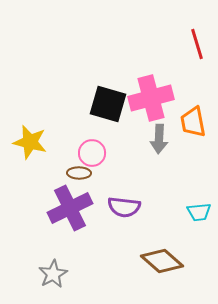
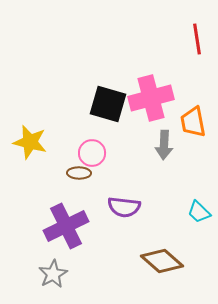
red line: moved 5 px up; rotated 8 degrees clockwise
gray arrow: moved 5 px right, 6 px down
purple cross: moved 4 px left, 18 px down
cyan trapezoid: rotated 50 degrees clockwise
